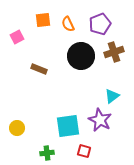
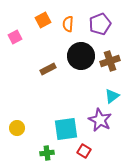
orange square: rotated 21 degrees counterclockwise
orange semicircle: rotated 28 degrees clockwise
pink square: moved 2 px left
brown cross: moved 4 px left, 9 px down
brown rectangle: moved 9 px right; rotated 49 degrees counterclockwise
cyan square: moved 2 px left, 3 px down
red square: rotated 16 degrees clockwise
